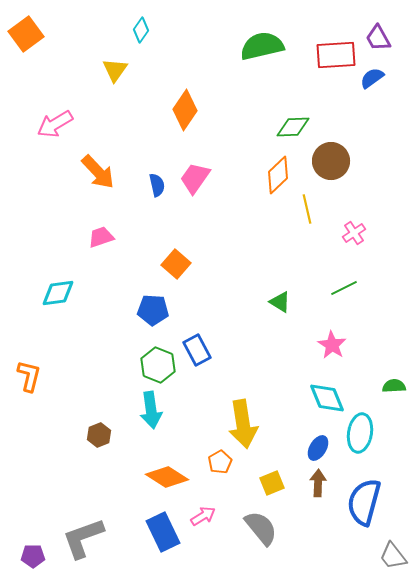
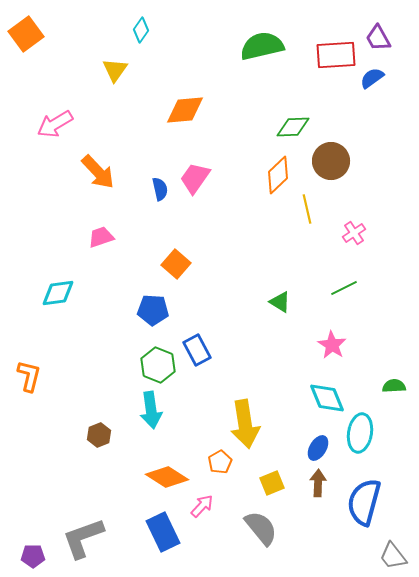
orange diamond at (185, 110): rotated 51 degrees clockwise
blue semicircle at (157, 185): moved 3 px right, 4 px down
yellow arrow at (243, 424): moved 2 px right
pink arrow at (203, 516): moved 1 px left, 10 px up; rotated 15 degrees counterclockwise
